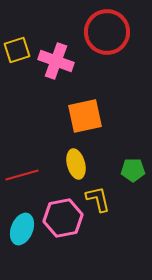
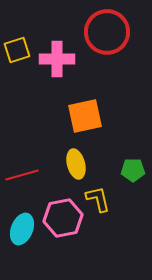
pink cross: moved 1 px right, 2 px up; rotated 20 degrees counterclockwise
